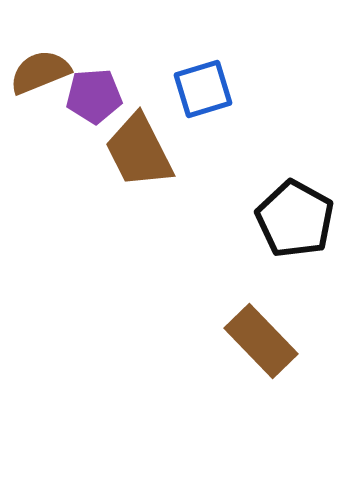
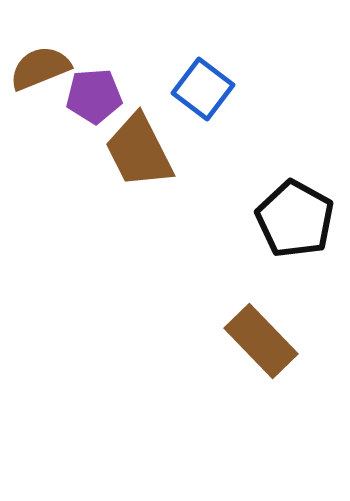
brown semicircle: moved 4 px up
blue square: rotated 36 degrees counterclockwise
